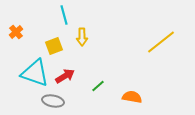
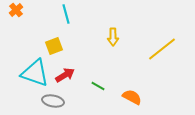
cyan line: moved 2 px right, 1 px up
orange cross: moved 22 px up
yellow arrow: moved 31 px right
yellow line: moved 1 px right, 7 px down
red arrow: moved 1 px up
green line: rotated 72 degrees clockwise
orange semicircle: rotated 18 degrees clockwise
